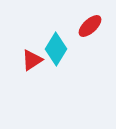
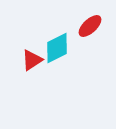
cyan diamond: moved 1 px right, 1 px up; rotated 32 degrees clockwise
